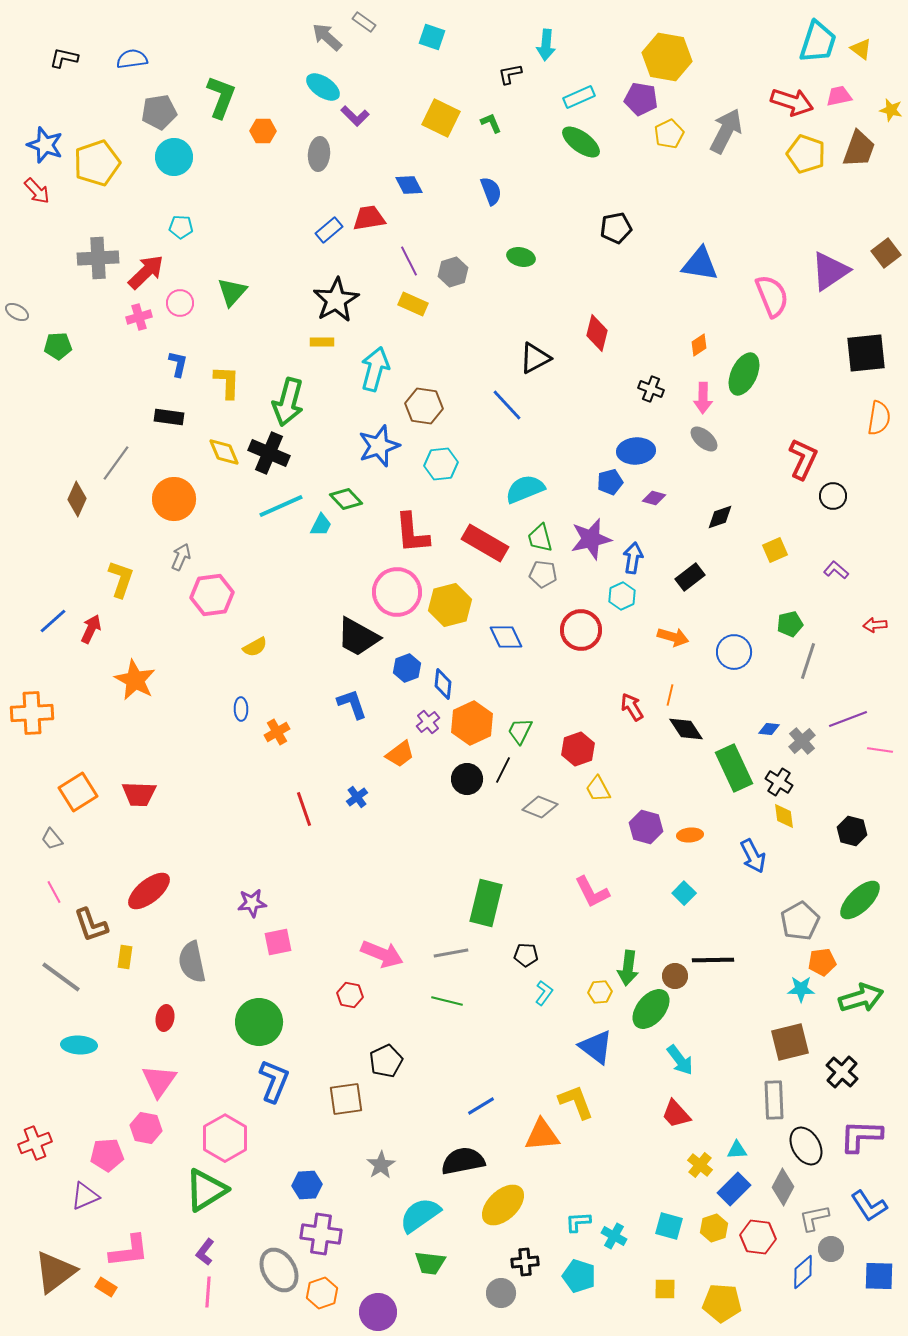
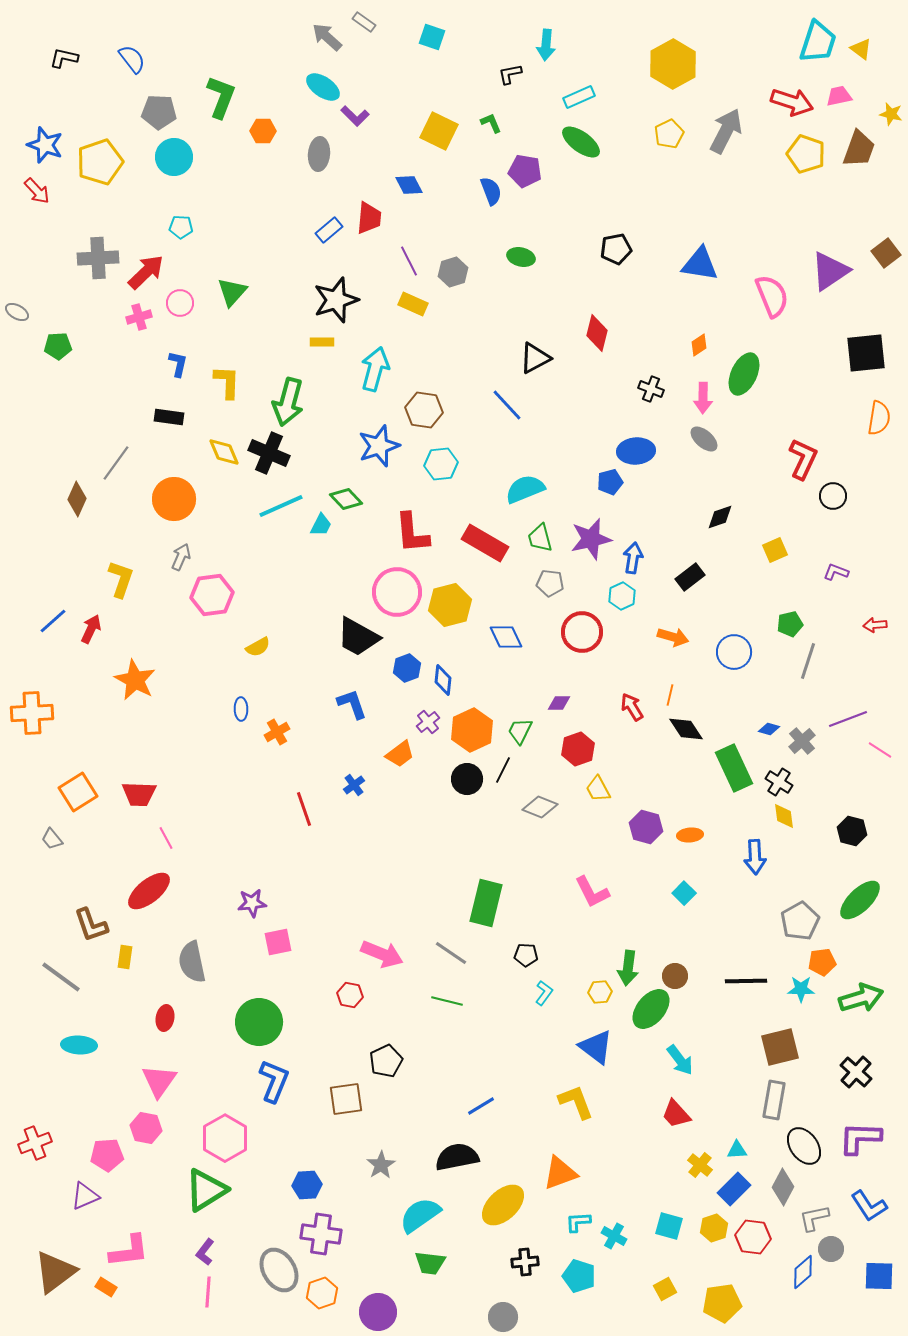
yellow hexagon at (667, 57): moved 6 px right, 7 px down; rotated 21 degrees clockwise
blue semicircle at (132, 59): rotated 60 degrees clockwise
purple pentagon at (641, 99): moved 116 px left, 72 px down
yellow star at (891, 110): moved 4 px down
gray pentagon at (159, 112): rotated 12 degrees clockwise
yellow square at (441, 118): moved 2 px left, 13 px down
yellow pentagon at (97, 163): moved 3 px right, 1 px up
red trapezoid at (369, 218): rotated 104 degrees clockwise
black pentagon at (616, 228): moved 21 px down
black star at (336, 300): rotated 12 degrees clockwise
brown hexagon at (424, 406): moved 4 px down
purple diamond at (654, 498): moved 95 px left, 205 px down; rotated 15 degrees counterclockwise
purple L-shape at (836, 570): moved 2 px down; rotated 20 degrees counterclockwise
gray pentagon at (543, 574): moved 7 px right, 9 px down
red circle at (581, 630): moved 1 px right, 2 px down
yellow semicircle at (255, 647): moved 3 px right
blue diamond at (443, 684): moved 4 px up
orange hexagon at (472, 723): moved 7 px down
blue diamond at (769, 729): rotated 10 degrees clockwise
pink line at (880, 750): rotated 25 degrees clockwise
blue cross at (357, 797): moved 3 px left, 12 px up
blue arrow at (753, 856): moved 2 px right, 1 px down; rotated 24 degrees clockwise
pink line at (54, 892): moved 112 px right, 54 px up
gray line at (451, 953): rotated 44 degrees clockwise
black line at (713, 960): moved 33 px right, 21 px down
brown square at (790, 1042): moved 10 px left, 5 px down
black cross at (842, 1072): moved 14 px right
gray rectangle at (774, 1100): rotated 12 degrees clockwise
orange triangle at (542, 1135): moved 18 px right, 38 px down; rotated 15 degrees counterclockwise
purple L-shape at (861, 1136): moved 1 px left, 2 px down
black ellipse at (806, 1146): moved 2 px left; rotated 6 degrees counterclockwise
black semicircle at (463, 1161): moved 6 px left, 4 px up
red hexagon at (758, 1237): moved 5 px left
yellow square at (665, 1289): rotated 30 degrees counterclockwise
gray circle at (501, 1293): moved 2 px right, 24 px down
yellow pentagon at (722, 1303): rotated 12 degrees counterclockwise
